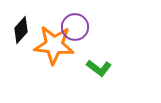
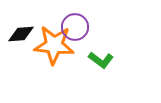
black diamond: moved 4 px down; rotated 44 degrees clockwise
green L-shape: moved 2 px right, 8 px up
